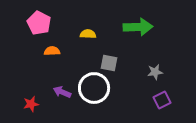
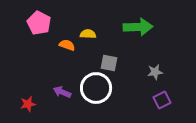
orange semicircle: moved 15 px right, 6 px up; rotated 21 degrees clockwise
white circle: moved 2 px right
red star: moved 3 px left
